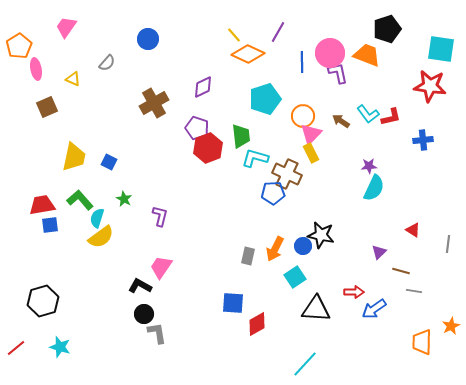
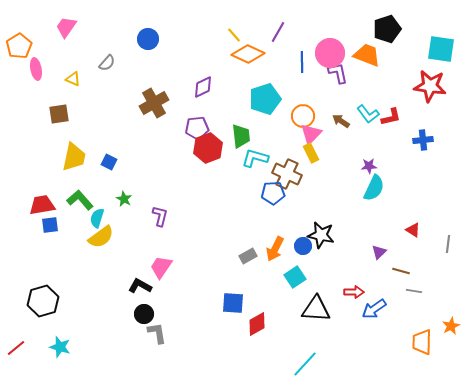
brown square at (47, 107): moved 12 px right, 7 px down; rotated 15 degrees clockwise
purple pentagon at (197, 128): rotated 25 degrees counterclockwise
gray rectangle at (248, 256): rotated 48 degrees clockwise
